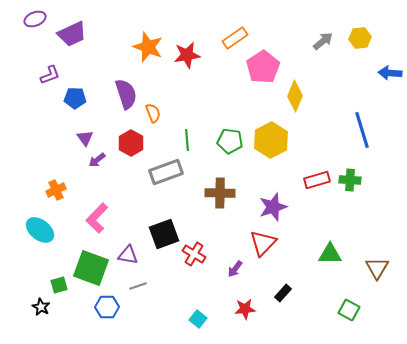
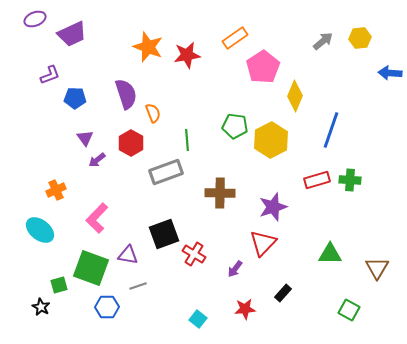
blue line at (362, 130): moved 31 px left; rotated 36 degrees clockwise
green pentagon at (230, 141): moved 5 px right, 15 px up
